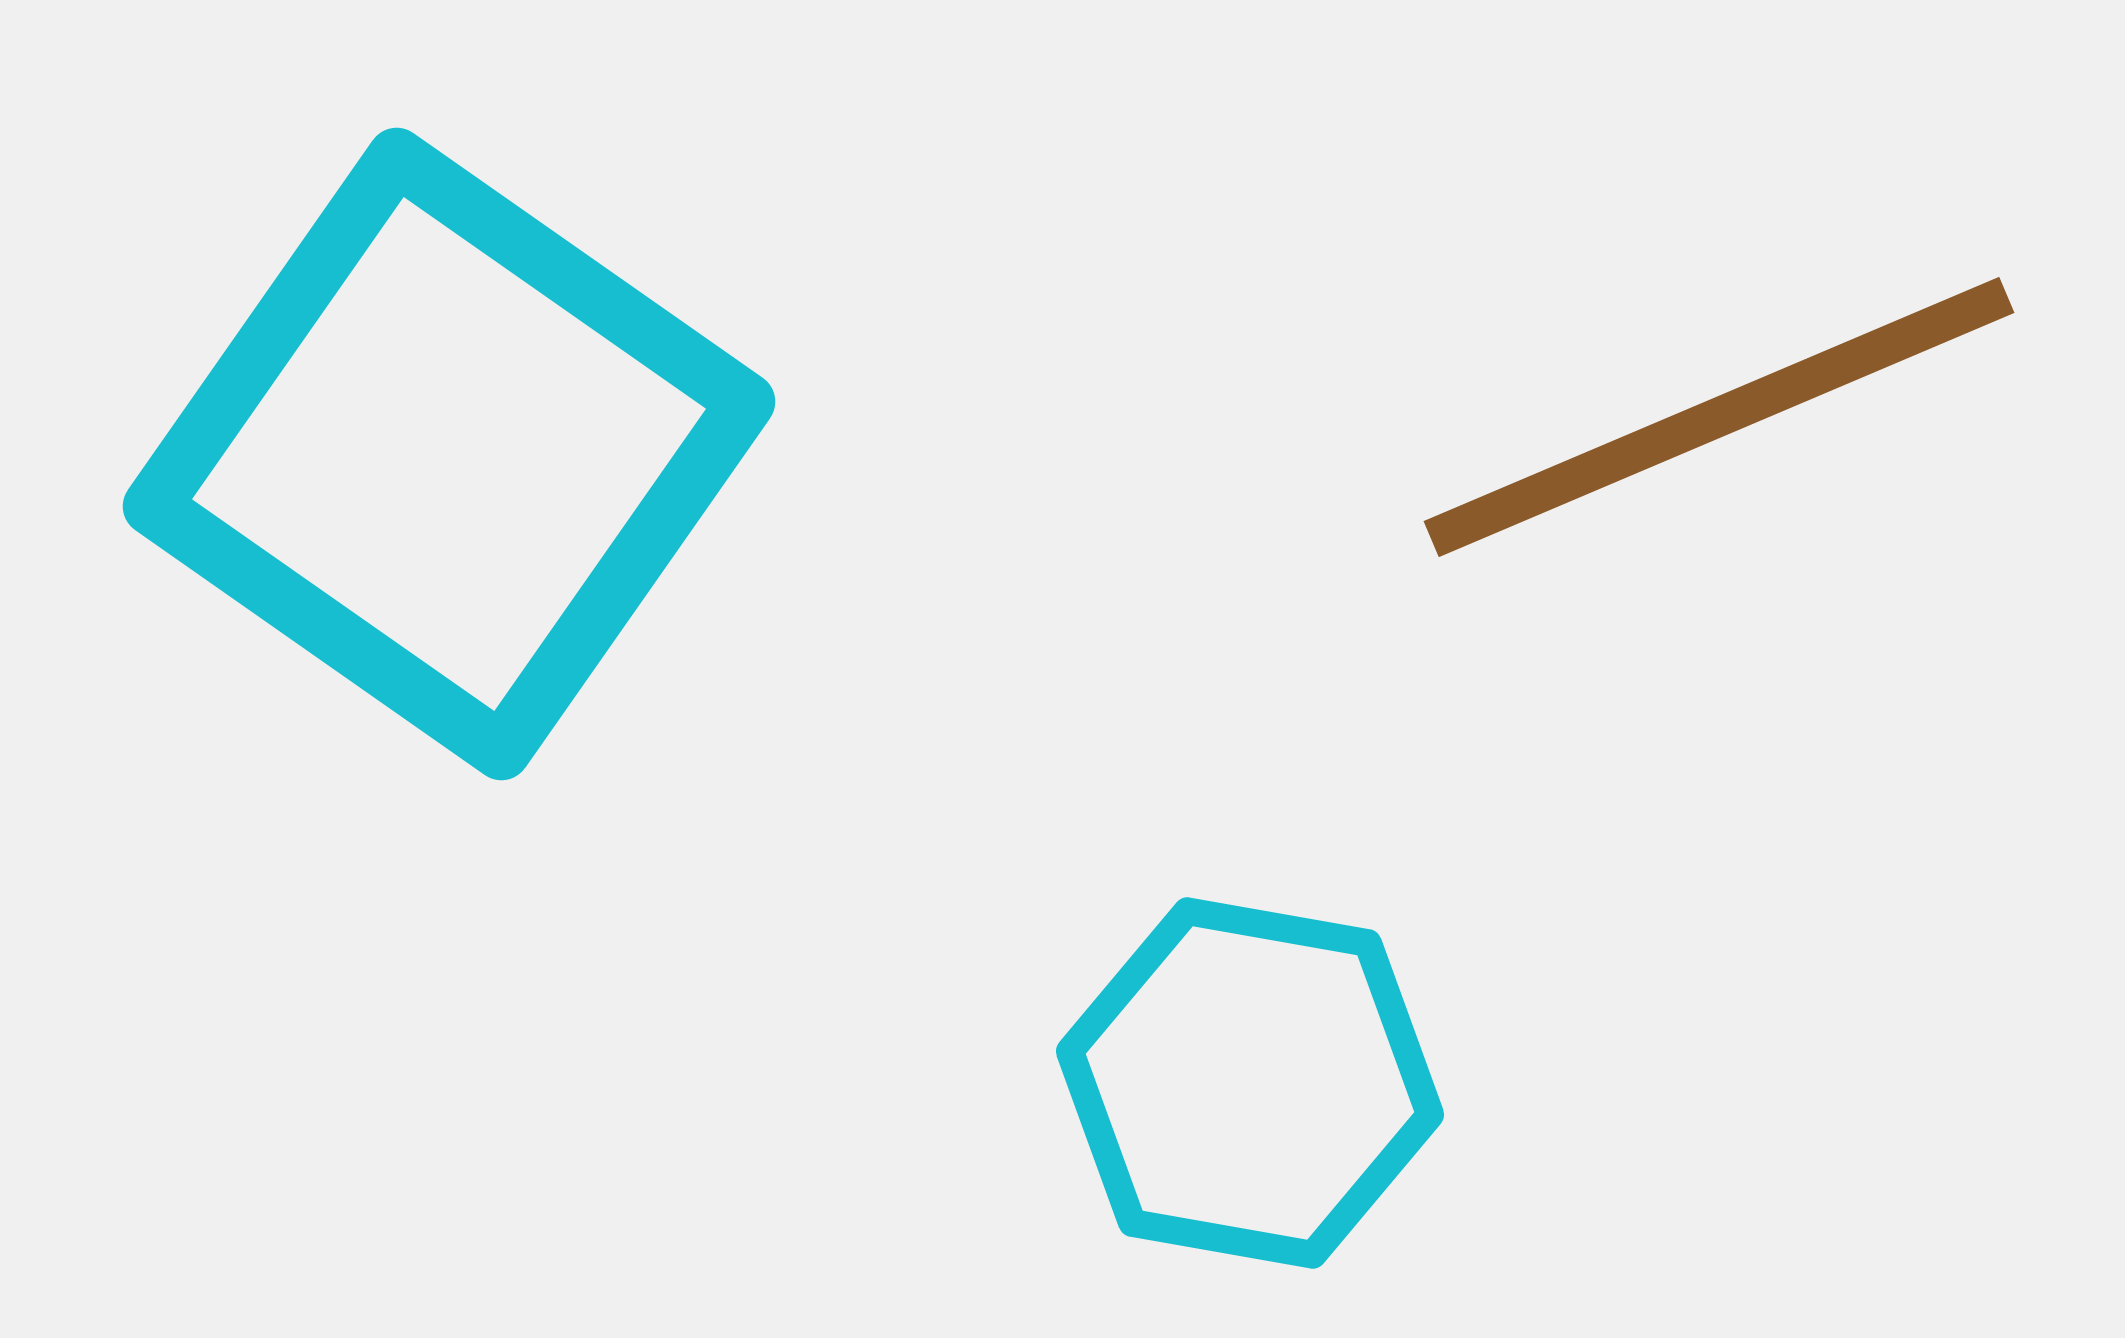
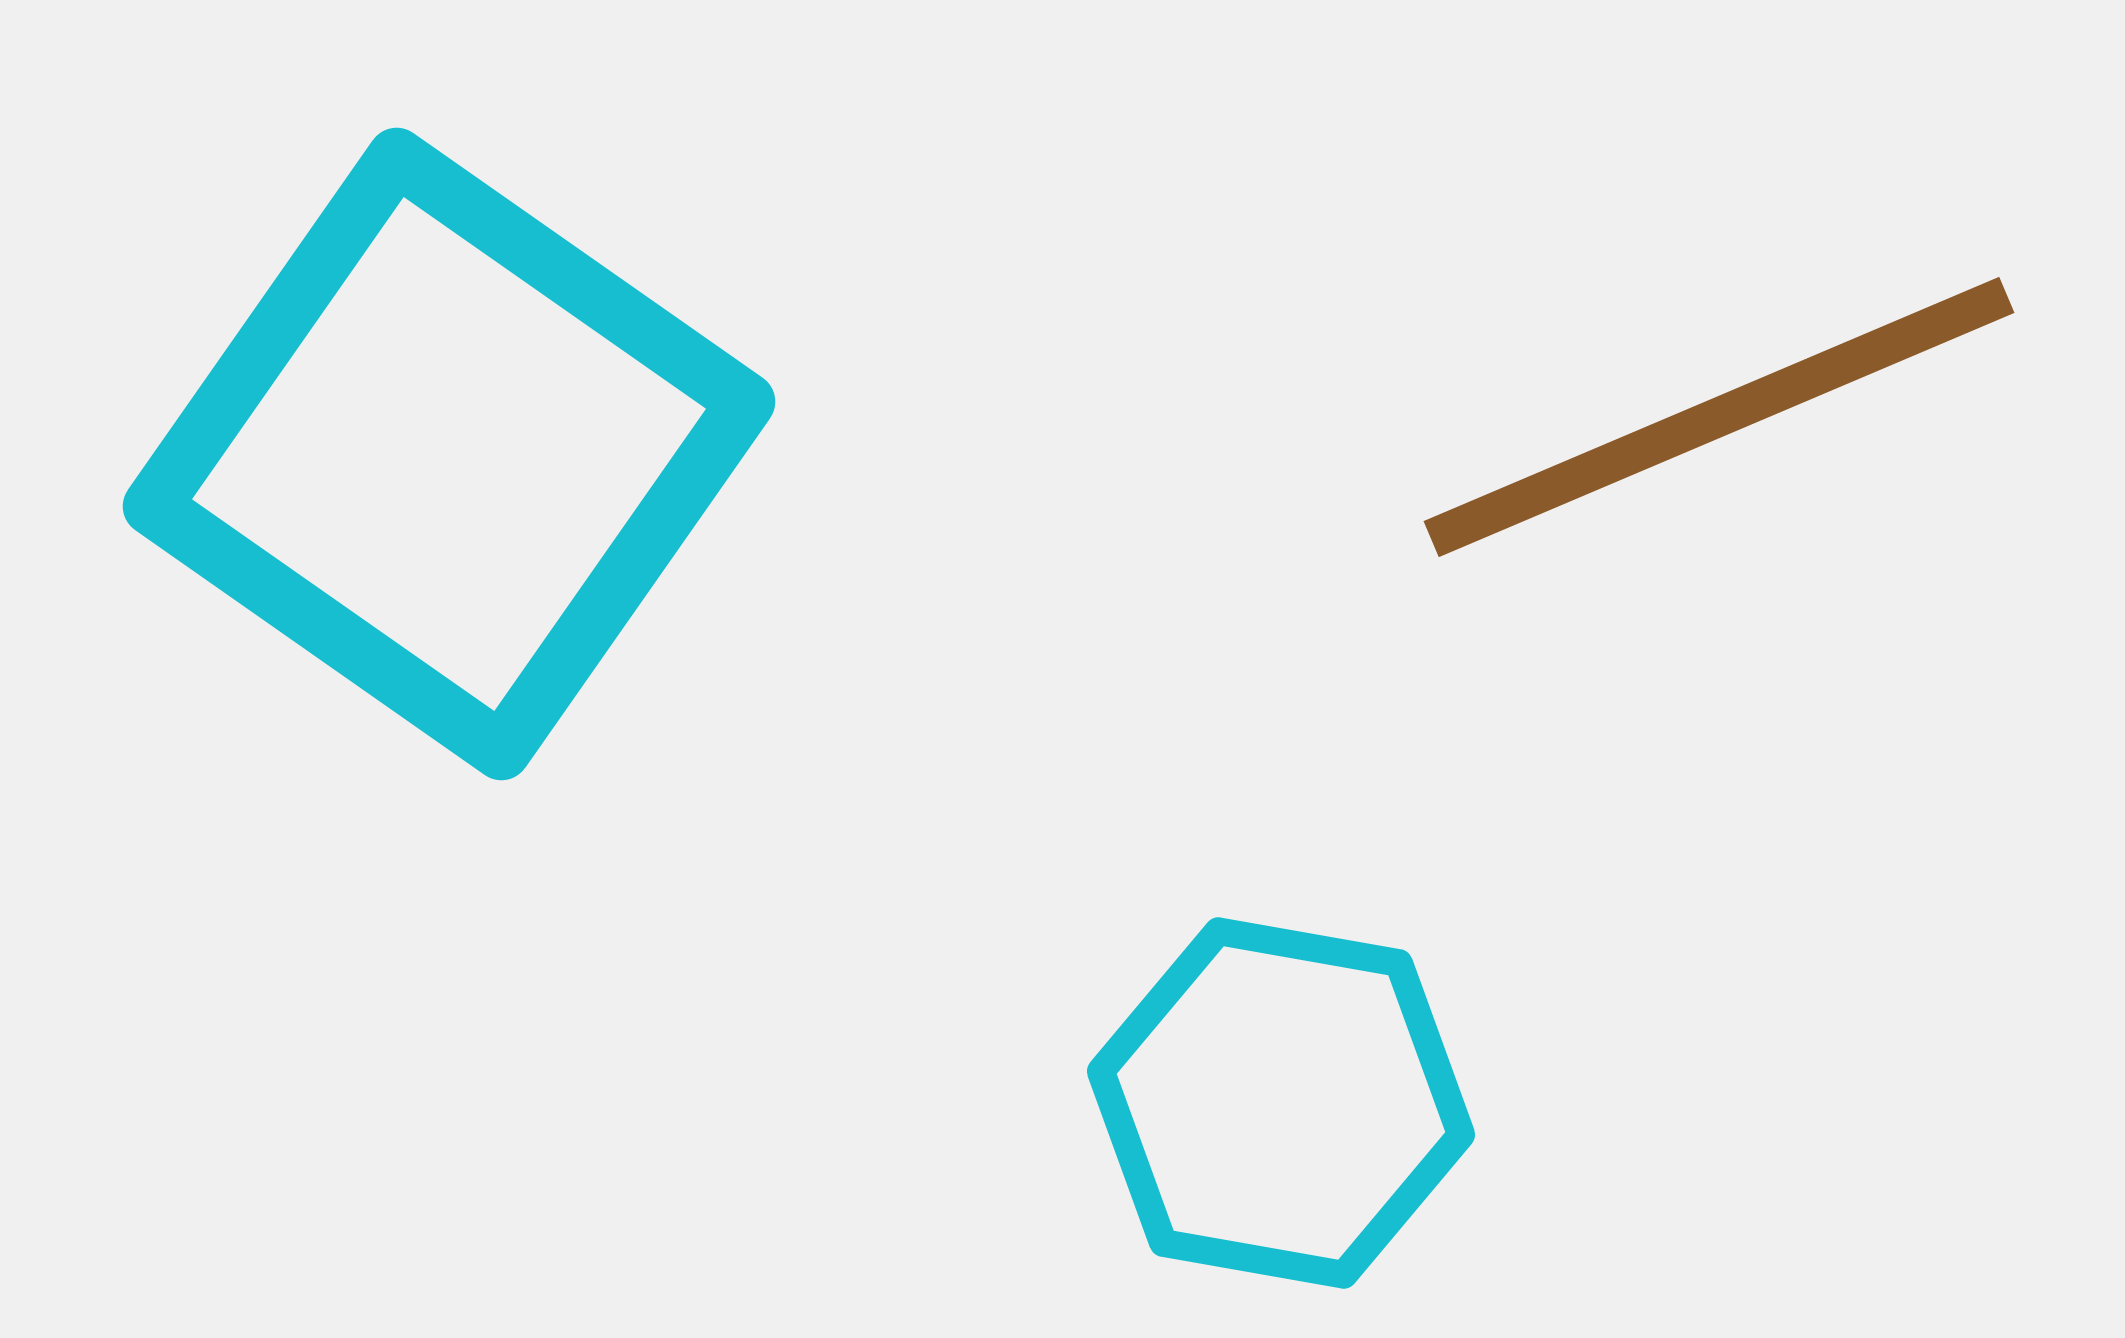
cyan hexagon: moved 31 px right, 20 px down
